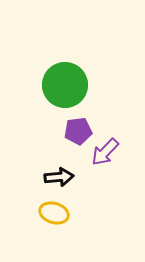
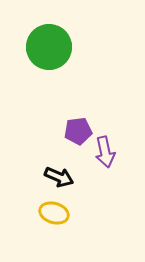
green circle: moved 16 px left, 38 px up
purple arrow: rotated 56 degrees counterclockwise
black arrow: rotated 28 degrees clockwise
